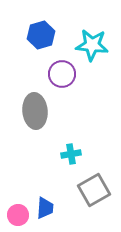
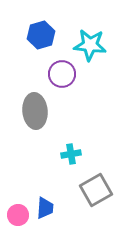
cyan star: moved 2 px left
gray square: moved 2 px right
